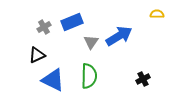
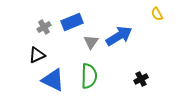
yellow semicircle: rotated 120 degrees counterclockwise
black cross: moved 2 px left
